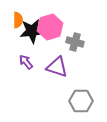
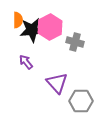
pink hexagon: rotated 10 degrees counterclockwise
black star: moved 1 px up
purple triangle: moved 16 px down; rotated 30 degrees clockwise
